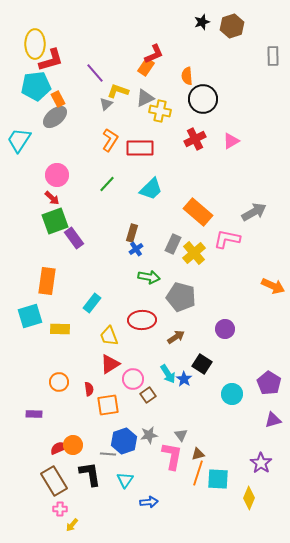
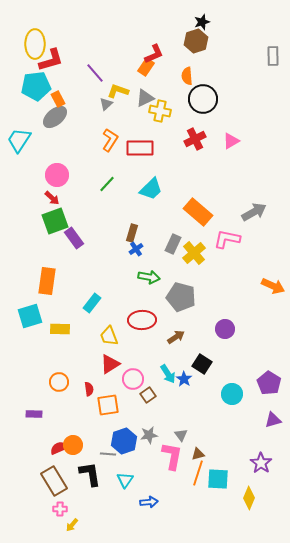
brown hexagon at (232, 26): moved 36 px left, 15 px down
